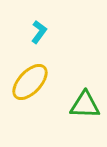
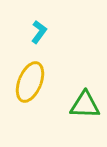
yellow ellipse: rotated 21 degrees counterclockwise
